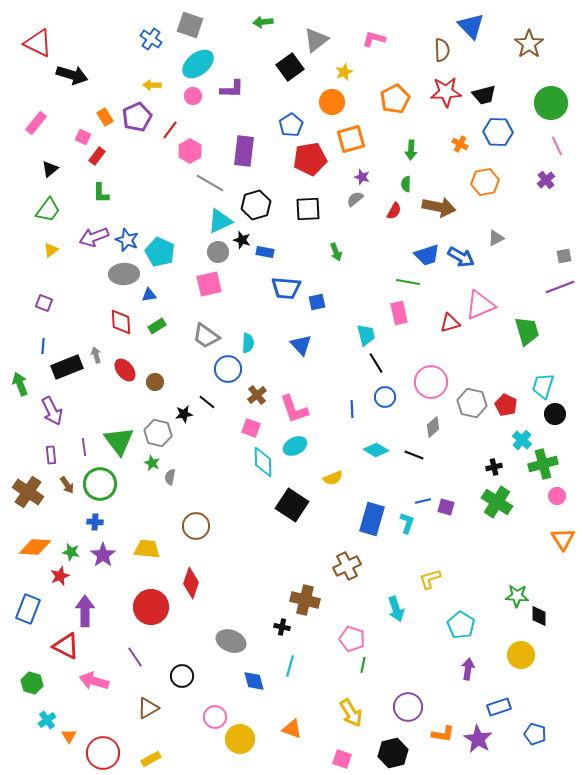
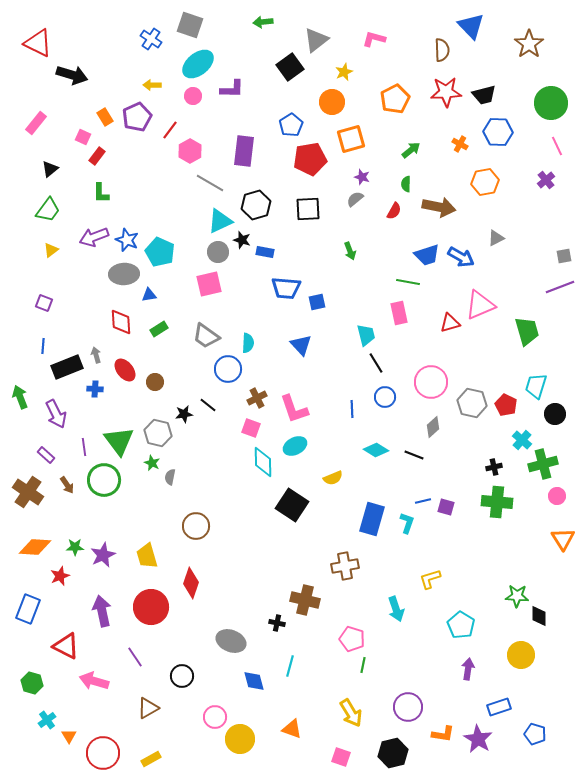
green arrow at (411, 150): rotated 132 degrees counterclockwise
green arrow at (336, 252): moved 14 px right, 1 px up
green rectangle at (157, 326): moved 2 px right, 3 px down
green arrow at (20, 384): moved 13 px down
cyan trapezoid at (543, 386): moved 7 px left
brown cross at (257, 395): moved 3 px down; rotated 12 degrees clockwise
black line at (207, 402): moved 1 px right, 3 px down
purple arrow at (52, 411): moved 4 px right, 3 px down
purple rectangle at (51, 455): moved 5 px left; rotated 42 degrees counterclockwise
green circle at (100, 484): moved 4 px right, 4 px up
green cross at (497, 502): rotated 28 degrees counterclockwise
blue cross at (95, 522): moved 133 px up
yellow trapezoid at (147, 549): moved 7 px down; rotated 112 degrees counterclockwise
green star at (71, 552): moved 4 px right, 5 px up; rotated 12 degrees counterclockwise
purple star at (103, 555): rotated 10 degrees clockwise
brown cross at (347, 566): moved 2 px left; rotated 16 degrees clockwise
purple arrow at (85, 611): moved 17 px right; rotated 12 degrees counterclockwise
black cross at (282, 627): moved 5 px left, 4 px up
pink square at (342, 759): moved 1 px left, 2 px up
